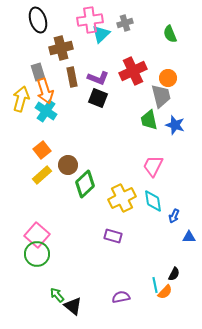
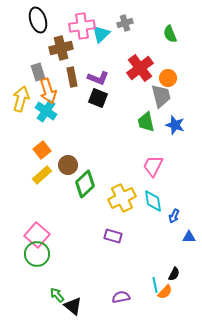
pink cross: moved 8 px left, 6 px down
red cross: moved 7 px right, 3 px up; rotated 12 degrees counterclockwise
orange arrow: moved 3 px right
green trapezoid: moved 3 px left, 2 px down
